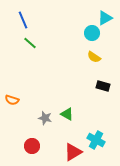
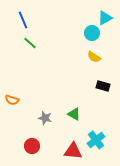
green triangle: moved 7 px right
cyan cross: rotated 24 degrees clockwise
red triangle: moved 1 px up; rotated 36 degrees clockwise
